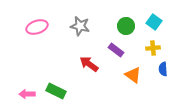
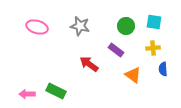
cyan square: rotated 28 degrees counterclockwise
pink ellipse: rotated 35 degrees clockwise
